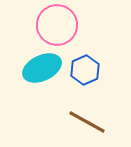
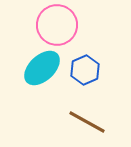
cyan ellipse: rotated 18 degrees counterclockwise
